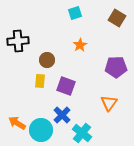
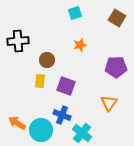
orange star: rotated 16 degrees clockwise
blue cross: rotated 24 degrees counterclockwise
